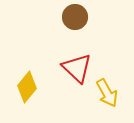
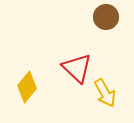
brown circle: moved 31 px right
yellow arrow: moved 2 px left
